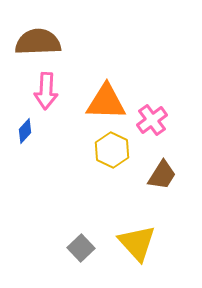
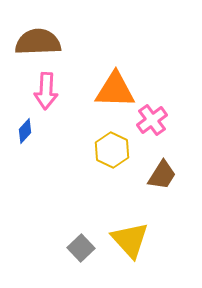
orange triangle: moved 9 px right, 12 px up
yellow triangle: moved 7 px left, 3 px up
